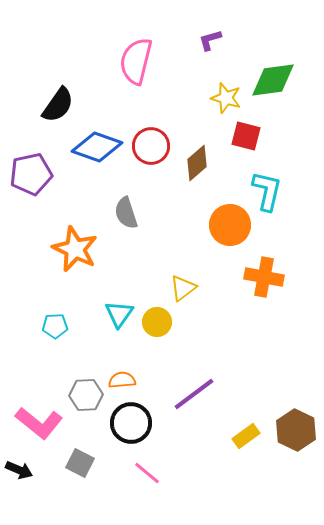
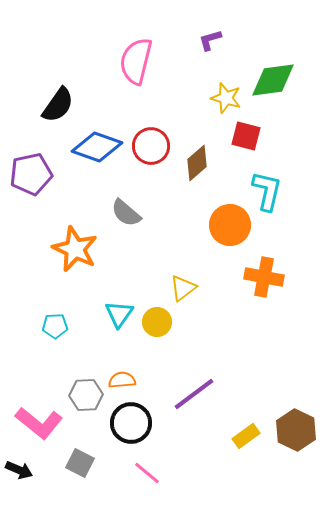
gray semicircle: rotated 32 degrees counterclockwise
